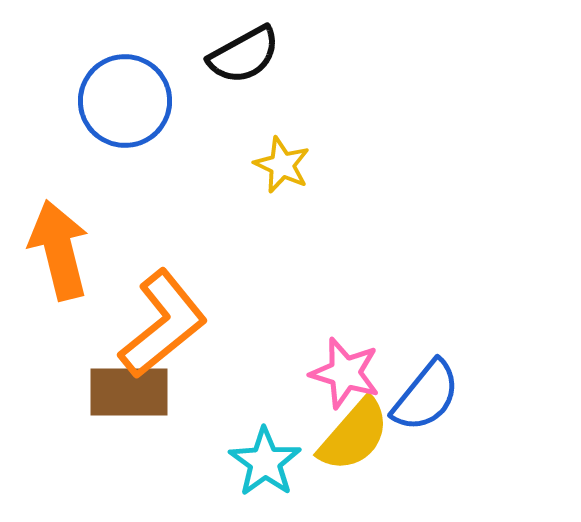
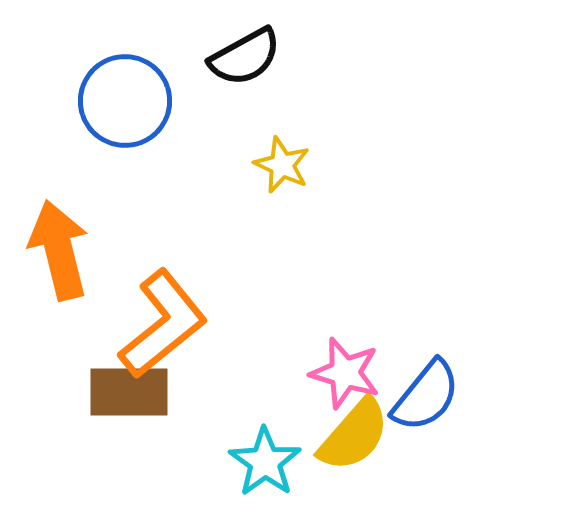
black semicircle: moved 1 px right, 2 px down
